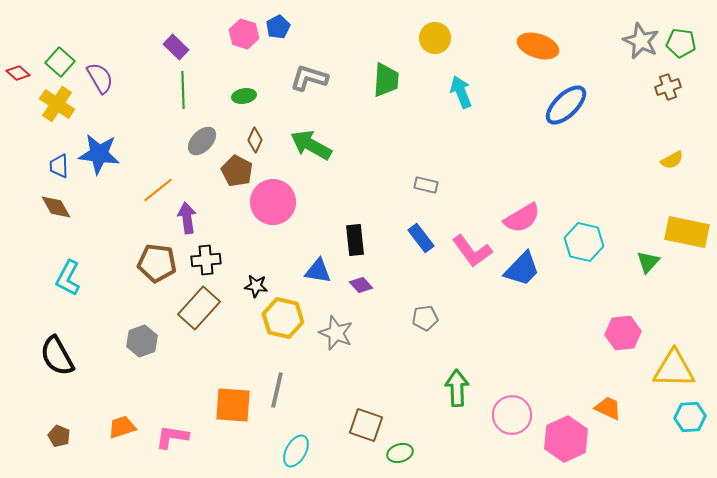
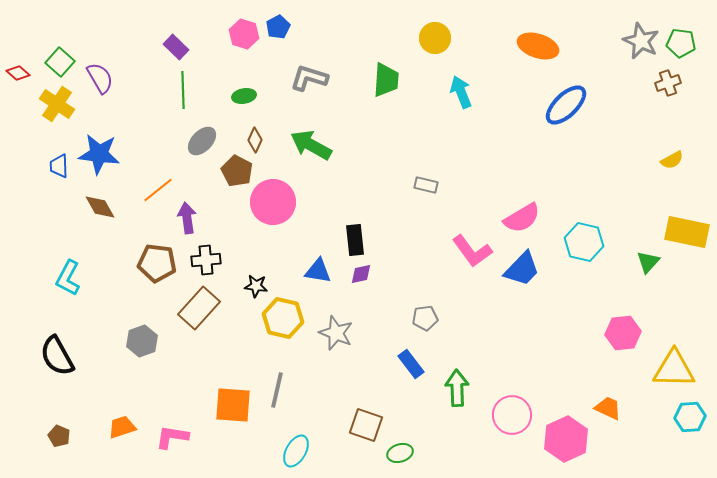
brown cross at (668, 87): moved 4 px up
brown diamond at (56, 207): moved 44 px right
blue rectangle at (421, 238): moved 10 px left, 126 px down
purple diamond at (361, 285): moved 11 px up; rotated 60 degrees counterclockwise
